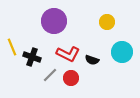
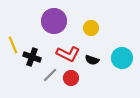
yellow circle: moved 16 px left, 6 px down
yellow line: moved 1 px right, 2 px up
cyan circle: moved 6 px down
